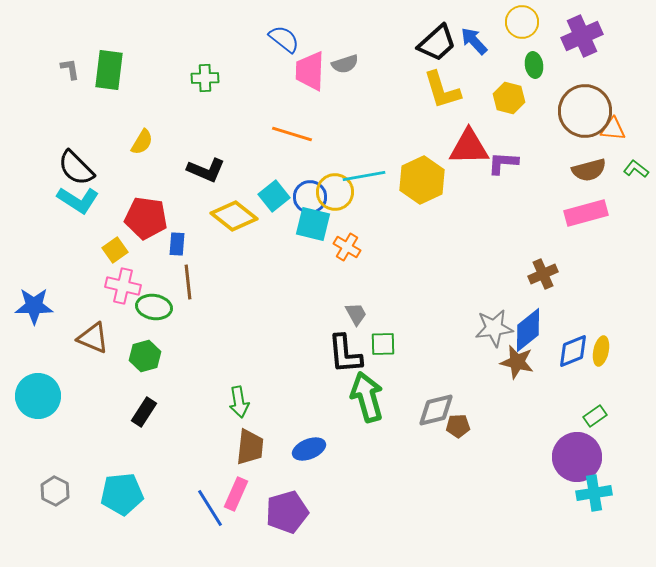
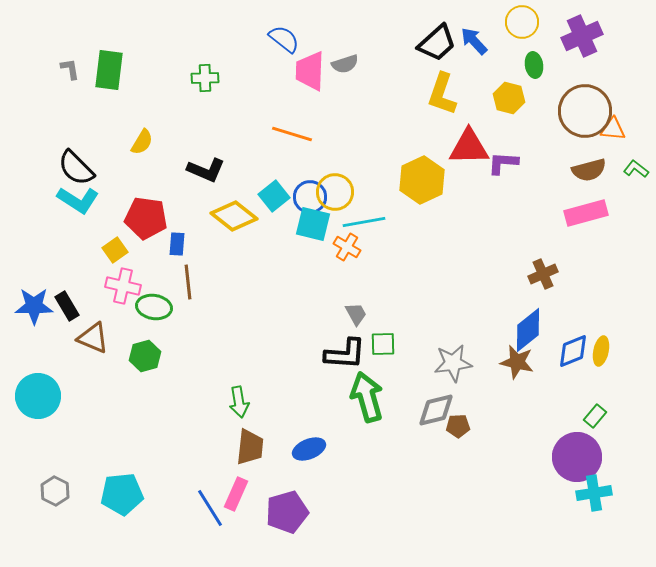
yellow L-shape at (442, 90): moved 4 px down; rotated 36 degrees clockwise
cyan line at (364, 176): moved 46 px down
gray star at (494, 328): moved 41 px left, 35 px down
black L-shape at (345, 354): rotated 81 degrees counterclockwise
black rectangle at (144, 412): moved 77 px left, 106 px up; rotated 64 degrees counterclockwise
green rectangle at (595, 416): rotated 15 degrees counterclockwise
